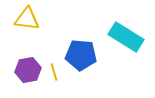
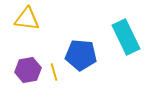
cyan rectangle: rotated 32 degrees clockwise
